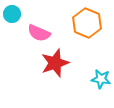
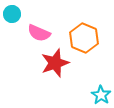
orange hexagon: moved 3 px left, 15 px down
cyan star: moved 16 px down; rotated 24 degrees clockwise
